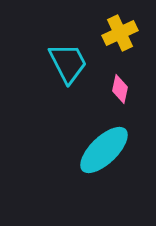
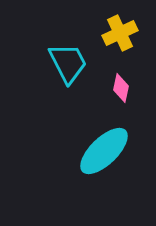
pink diamond: moved 1 px right, 1 px up
cyan ellipse: moved 1 px down
